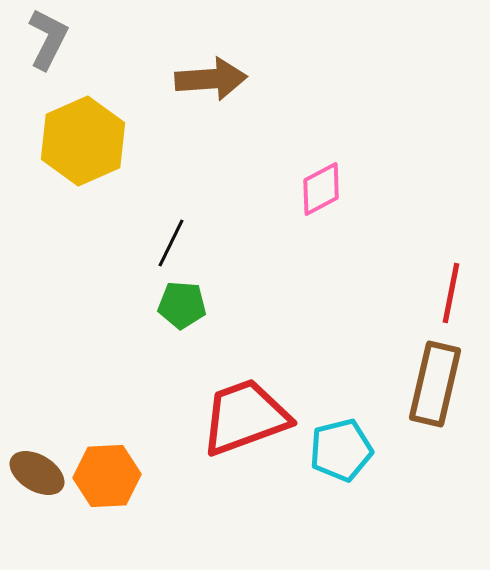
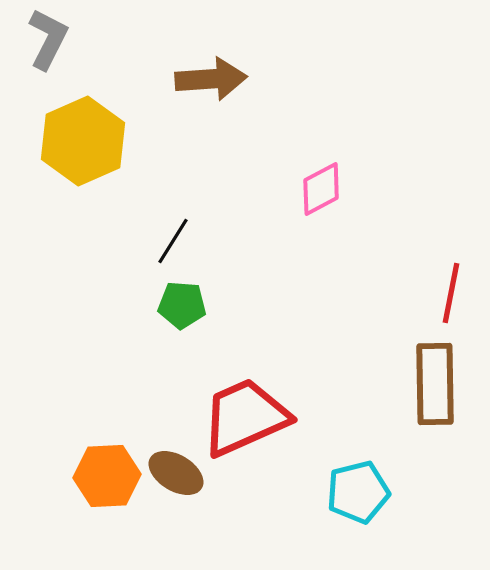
black line: moved 2 px right, 2 px up; rotated 6 degrees clockwise
brown rectangle: rotated 14 degrees counterclockwise
red trapezoid: rotated 4 degrees counterclockwise
cyan pentagon: moved 17 px right, 42 px down
brown ellipse: moved 139 px right
